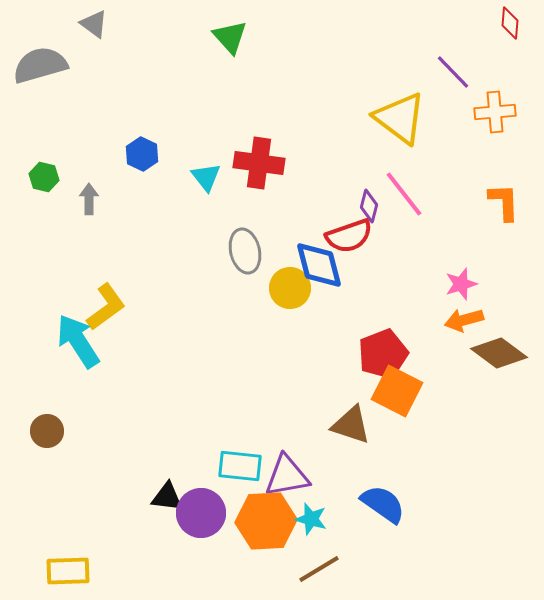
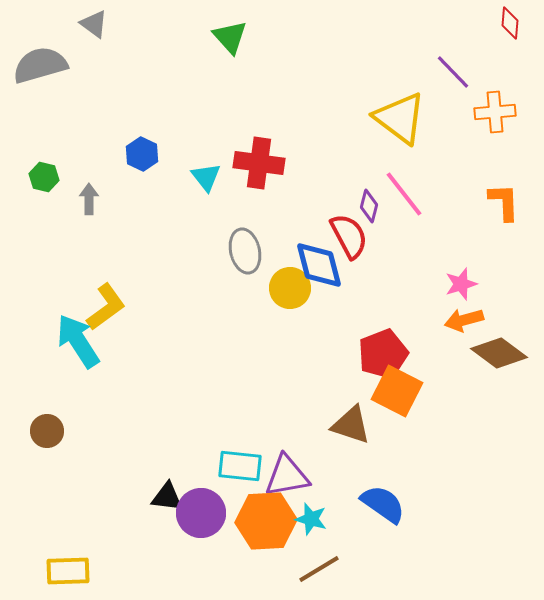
red semicircle: rotated 99 degrees counterclockwise
